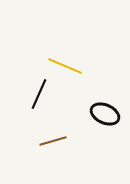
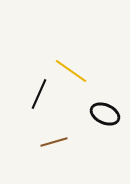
yellow line: moved 6 px right, 5 px down; rotated 12 degrees clockwise
brown line: moved 1 px right, 1 px down
